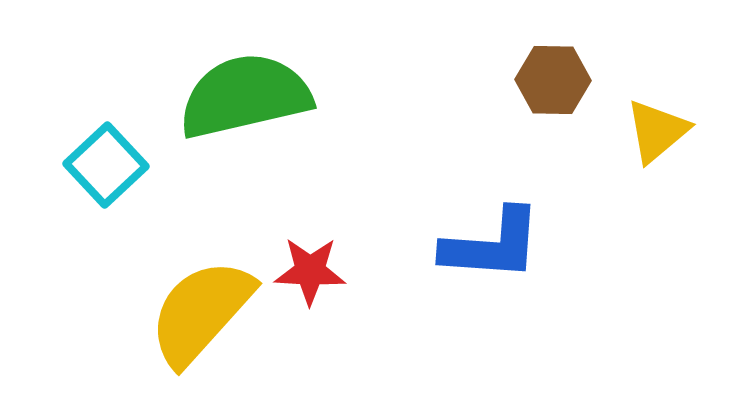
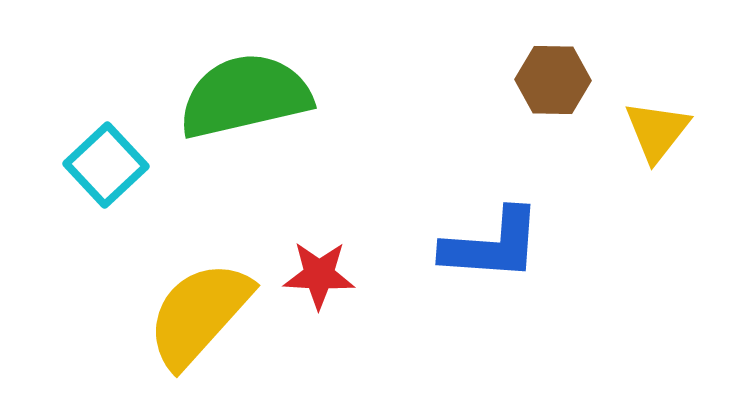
yellow triangle: rotated 12 degrees counterclockwise
red star: moved 9 px right, 4 px down
yellow semicircle: moved 2 px left, 2 px down
